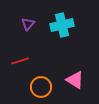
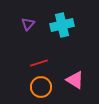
red line: moved 19 px right, 2 px down
